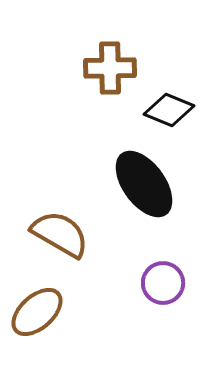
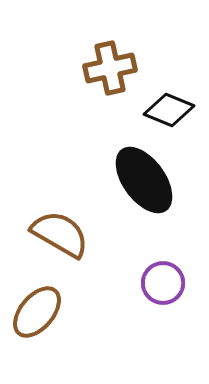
brown cross: rotated 12 degrees counterclockwise
black ellipse: moved 4 px up
brown ellipse: rotated 8 degrees counterclockwise
